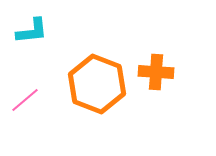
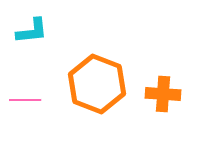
orange cross: moved 7 px right, 22 px down
pink line: rotated 40 degrees clockwise
